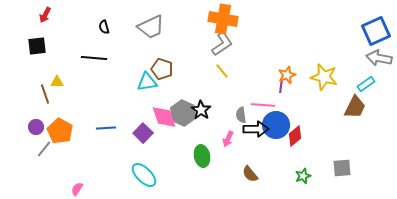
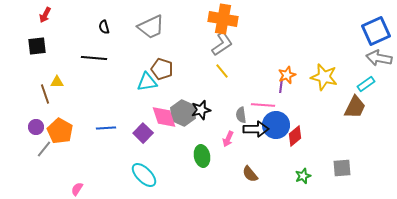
black star: rotated 24 degrees clockwise
